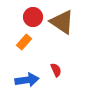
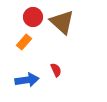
brown triangle: rotated 8 degrees clockwise
